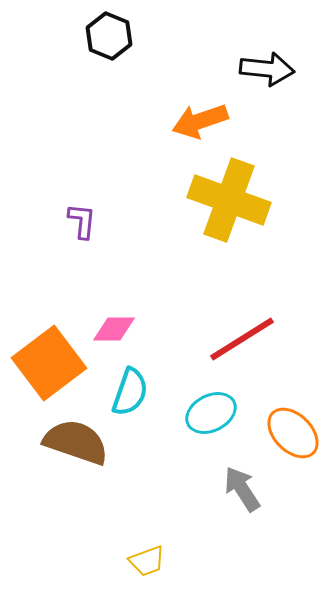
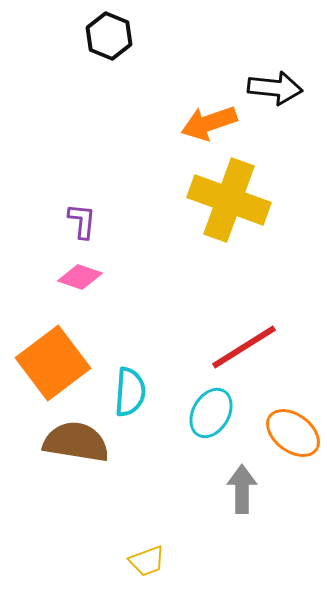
black arrow: moved 8 px right, 19 px down
orange arrow: moved 9 px right, 2 px down
pink diamond: moved 34 px left, 52 px up; rotated 18 degrees clockwise
red line: moved 2 px right, 8 px down
orange square: moved 4 px right
cyan semicircle: rotated 15 degrees counterclockwise
cyan ellipse: rotated 33 degrees counterclockwise
orange ellipse: rotated 8 degrees counterclockwise
brown semicircle: rotated 10 degrees counterclockwise
gray arrow: rotated 33 degrees clockwise
